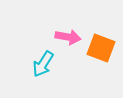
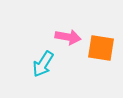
orange square: rotated 12 degrees counterclockwise
